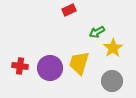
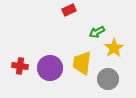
yellow star: moved 1 px right
yellow trapezoid: moved 3 px right; rotated 10 degrees counterclockwise
gray circle: moved 4 px left, 2 px up
